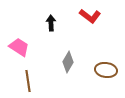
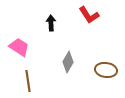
red L-shape: moved 1 px left, 1 px up; rotated 20 degrees clockwise
